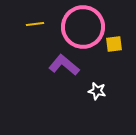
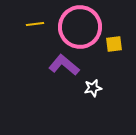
pink circle: moved 3 px left
white star: moved 4 px left, 3 px up; rotated 24 degrees counterclockwise
